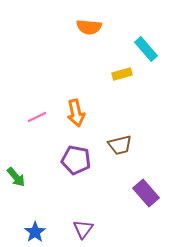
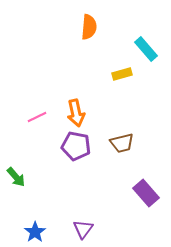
orange semicircle: rotated 90 degrees counterclockwise
brown trapezoid: moved 2 px right, 2 px up
purple pentagon: moved 14 px up
